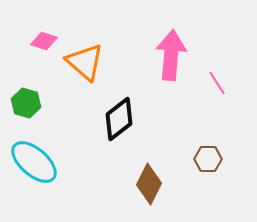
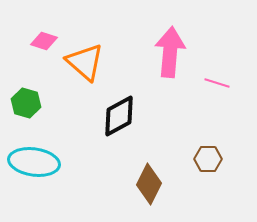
pink arrow: moved 1 px left, 3 px up
pink line: rotated 40 degrees counterclockwise
black diamond: moved 3 px up; rotated 9 degrees clockwise
cyan ellipse: rotated 33 degrees counterclockwise
